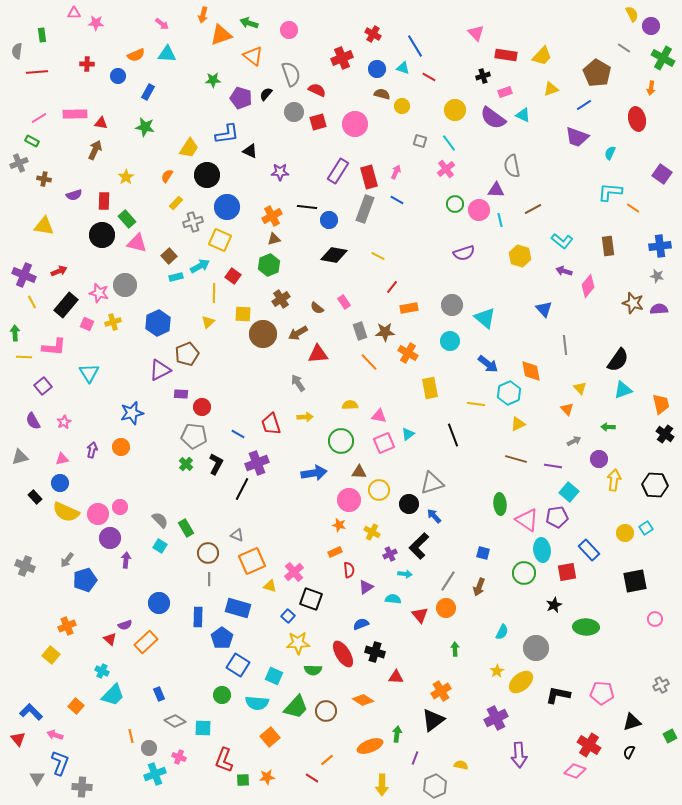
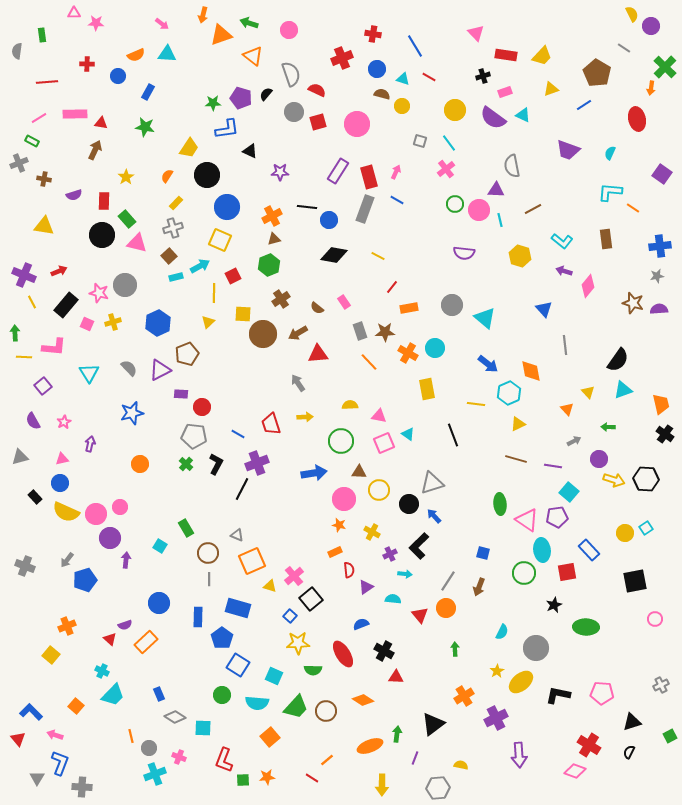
red cross at (373, 34): rotated 21 degrees counterclockwise
green cross at (663, 58): moved 2 px right, 9 px down; rotated 15 degrees clockwise
cyan triangle at (403, 68): moved 11 px down
red line at (37, 72): moved 10 px right, 10 px down
green star at (213, 80): moved 23 px down
pink circle at (355, 124): moved 2 px right
blue L-shape at (227, 134): moved 5 px up
purple trapezoid at (577, 137): moved 9 px left, 13 px down
gray cross at (193, 222): moved 20 px left, 6 px down
brown rectangle at (608, 246): moved 2 px left, 7 px up
purple semicircle at (464, 253): rotated 25 degrees clockwise
red square at (233, 276): rotated 28 degrees clockwise
gray star at (657, 276): rotated 24 degrees counterclockwise
cyan circle at (450, 341): moved 15 px left, 7 px down
yellow rectangle at (430, 388): moved 3 px left, 1 px down
yellow triangle at (580, 388): moved 8 px right, 4 px down
cyan triangle at (408, 434): rotated 48 degrees counterclockwise
orange circle at (121, 447): moved 19 px right, 17 px down
purple arrow at (92, 450): moved 2 px left, 6 px up
yellow arrow at (614, 480): rotated 100 degrees clockwise
black hexagon at (655, 485): moved 9 px left, 6 px up
pink circle at (349, 500): moved 5 px left, 1 px up
pink circle at (98, 514): moved 2 px left
gray semicircle at (160, 520): moved 31 px left, 152 px up
pink cross at (294, 572): moved 4 px down
black square at (311, 599): rotated 30 degrees clockwise
blue square at (288, 616): moved 2 px right
black cross at (375, 652): moved 9 px right, 1 px up; rotated 12 degrees clockwise
orange cross at (441, 691): moved 23 px right, 5 px down
black triangle at (433, 720): moved 4 px down
gray diamond at (175, 721): moved 4 px up
gray hexagon at (435, 786): moved 3 px right, 2 px down; rotated 20 degrees clockwise
